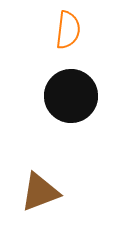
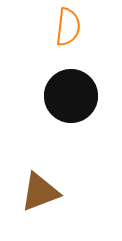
orange semicircle: moved 3 px up
